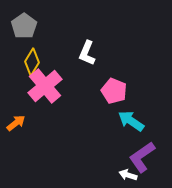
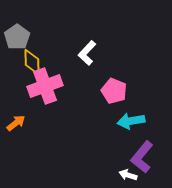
gray pentagon: moved 7 px left, 11 px down
white L-shape: rotated 20 degrees clockwise
yellow diamond: rotated 32 degrees counterclockwise
pink cross: rotated 20 degrees clockwise
cyan arrow: rotated 44 degrees counterclockwise
purple L-shape: rotated 16 degrees counterclockwise
